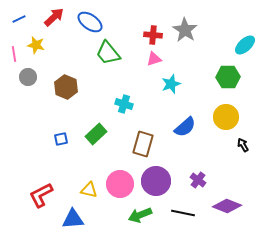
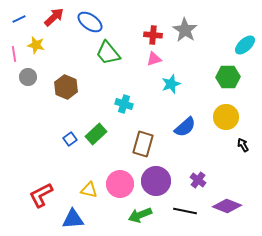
blue square: moved 9 px right; rotated 24 degrees counterclockwise
black line: moved 2 px right, 2 px up
